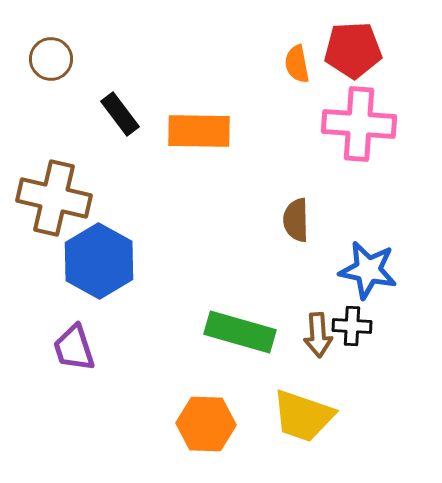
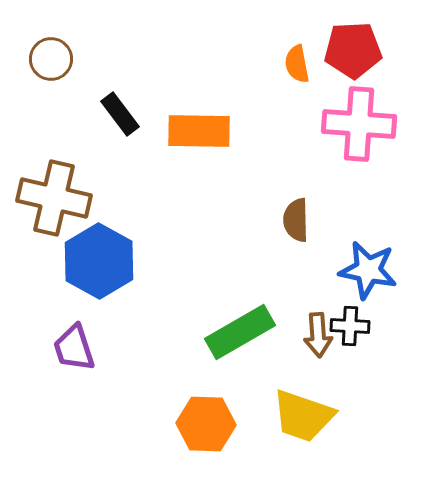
black cross: moved 2 px left
green rectangle: rotated 46 degrees counterclockwise
